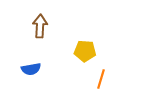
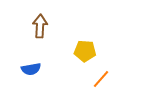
orange line: rotated 24 degrees clockwise
